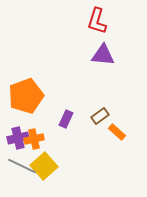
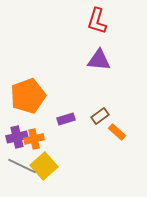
purple triangle: moved 4 px left, 5 px down
orange pentagon: moved 2 px right
purple rectangle: rotated 48 degrees clockwise
purple cross: moved 1 px left, 1 px up
